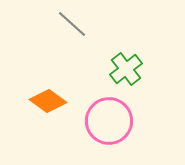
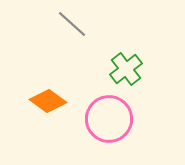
pink circle: moved 2 px up
